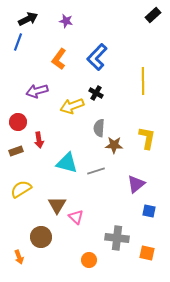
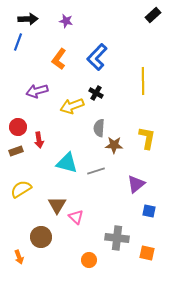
black arrow: rotated 24 degrees clockwise
red circle: moved 5 px down
